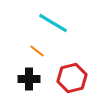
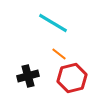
orange line: moved 22 px right, 3 px down
black cross: moved 1 px left, 3 px up; rotated 15 degrees counterclockwise
